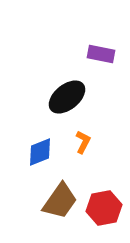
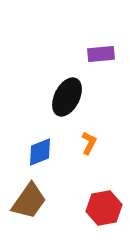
purple rectangle: rotated 16 degrees counterclockwise
black ellipse: rotated 24 degrees counterclockwise
orange L-shape: moved 6 px right, 1 px down
brown trapezoid: moved 31 px left
